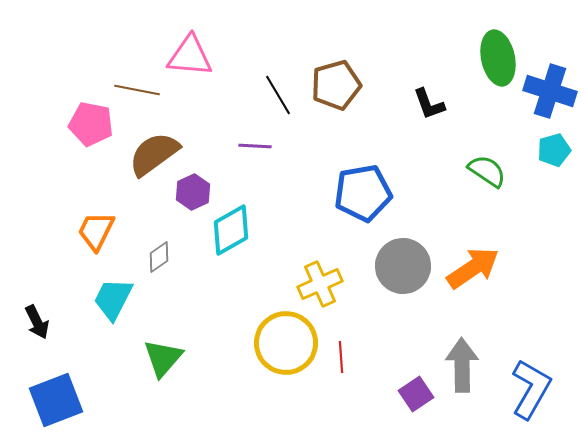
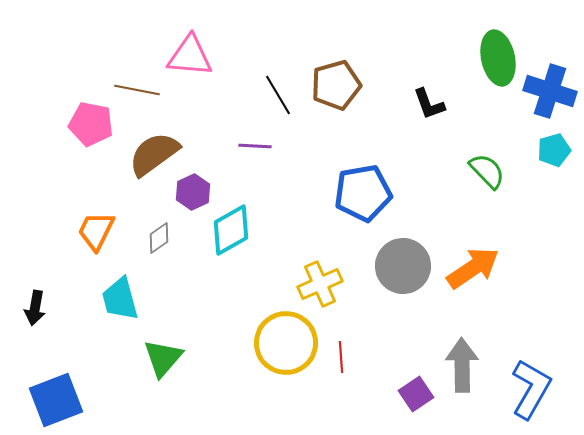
green semicircle: rotated 12 degrees clockwise
gray diamond: moved 19 px up
cyan trapezoid: moved 7 px right; rotated 42 degrees counterclockwise
black arrow: moved 2 px left, 14 px up; rotated 36 degrees clockwise
